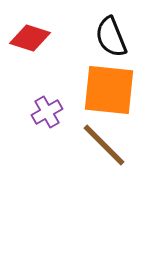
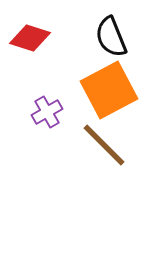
orange square: rotated 34 degrees counterclockwise
